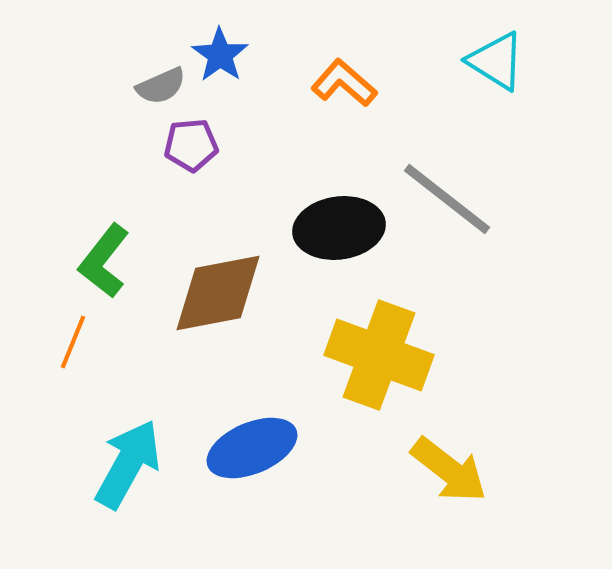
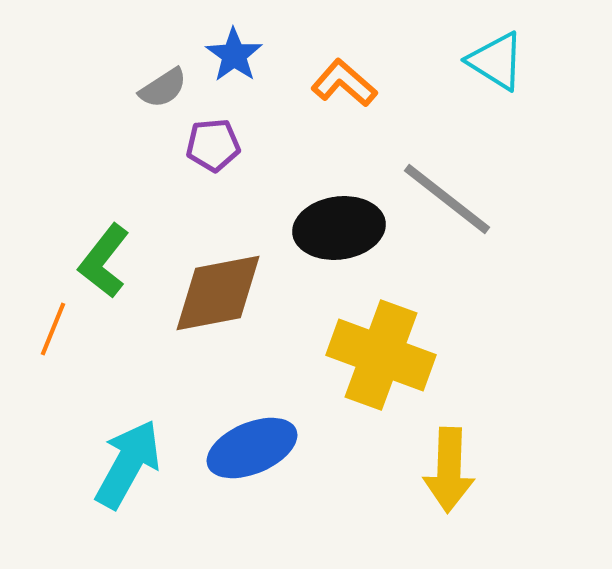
blue star: moved 14 px right
gray semicircle: moved 2 px right, 2 px down; rotated 9 degrees counterclockwise
purple pentagon: moved 22 px right
orange line: moved 20 px left, 13 px up
yellow cross: moved 2 px right
yellow arrow: rotated 54 degrees clockwise
